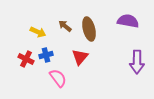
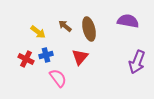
yellow arrow: rotated 14 degrees clockwise
purple arrow: rotated 20 degrees clockwise
